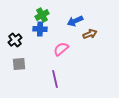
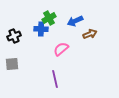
green cross: moved 7 px right, 3 px down
blue cross: moved 1 px right
black cross: moved 1 px left, 4 px up; rotated 16 degrees clockwise
gray square: moved 7 px left
